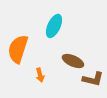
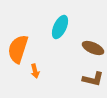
cyan ellipse: moved 6 px right, 1 px down
brown ellipse: moved 20 px right, 13 px up
orange arrow: moved 5 px left, 4 px up
